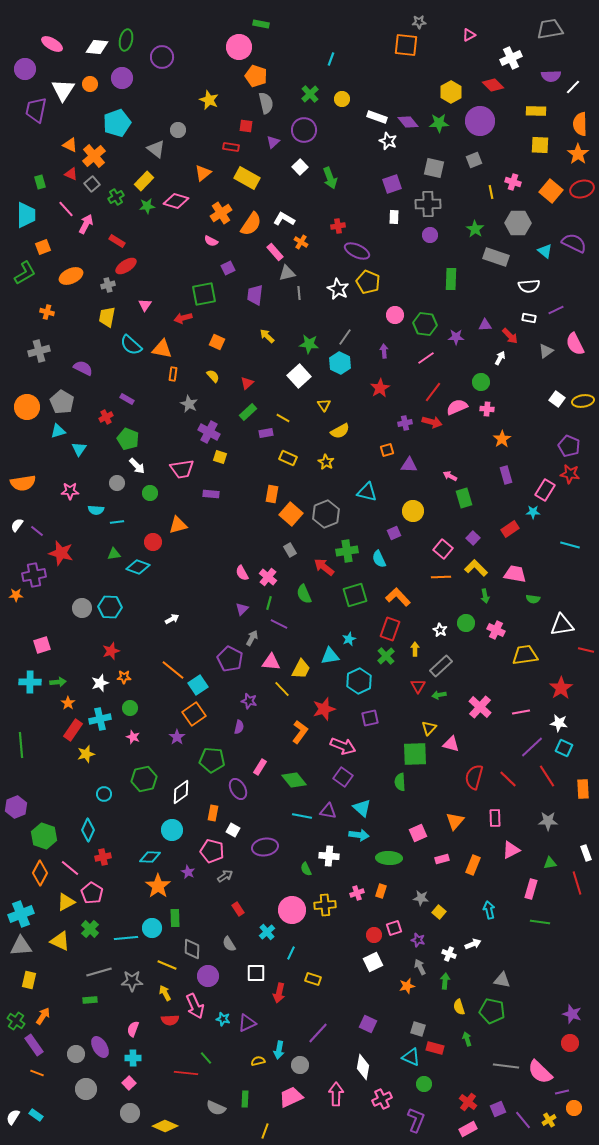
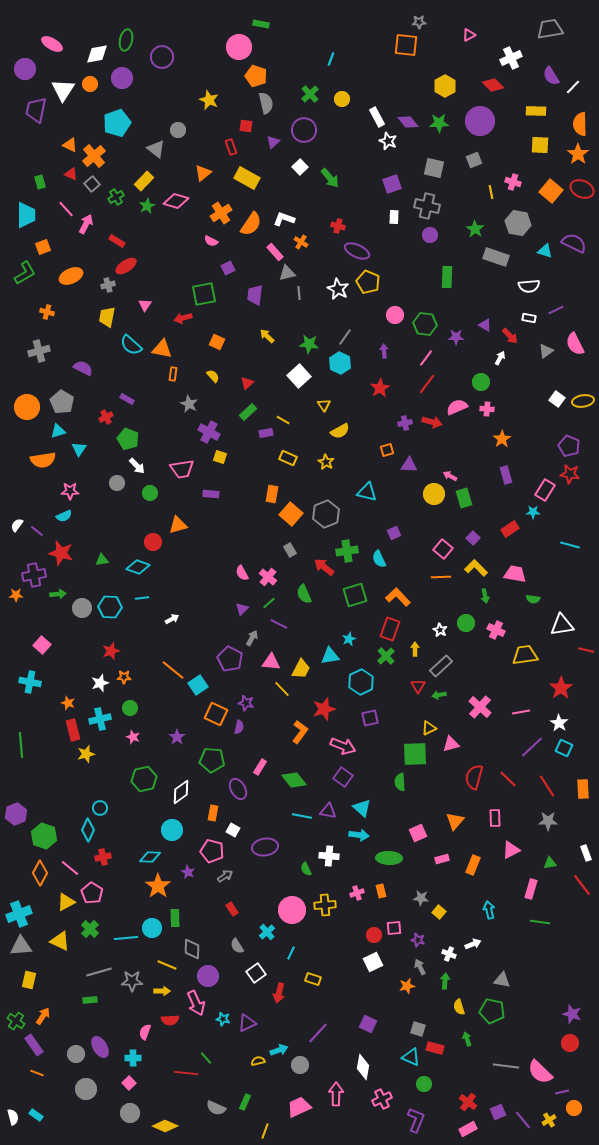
white diamond at (97, 47): moved 7 px down; rotated 15 degrees counterclockwise
purple semicircle at (551, 76): rotated 60 degrees clockwise
yellow hexagon at (451, 92): moved 6 px left, 6 px up
white rectangle at (377, 117): rotated 42 degrees clockwise
red rectangle at (231, 147): rotated 63 degrees clockwise
green arrow at (330, 178): rotated 20 degrees counterclockwise
red ellipse at (582, 189): rotated 40 degrees clockwise
gray cross at (428, 204): moved 1 px left, 2 px down; rotated 15 degrees clockwise
green star at (147, 206): rotated 21 degrees counterclockwise
white L-shape at (284, 219): rotated 10 degrees counterclockwise
gray hexagon at (518, 223): rotated 10 degrees clockwise
red cross at (338, 226): rotated 24 degrees clockwise
cyan triangle at (545, 251): rotated 21 degrees counterclockwise
green rectangle at (451, 279): moved 4 px left, 2 px up
purple triangle at (485, 325): rotated 32 degrees clockwise
pink line at (426, 358): rotated 18 degrees counterclockwise
red line at (433, 392): moved 6 px left, 8 px up
yellow line at (283, 418): moved 2 px down
orange semicircle at (23, 483): moved 20 px right, 23 px up
cyan semicircle at (96, 510): moved 32 px left, 6 px down; rotated 28 degrees counterclockwise
yellow circle at (413, 511): moved 21 px right, 17 px up
cyan line at (117, 522): moved 25 px right, 76 px down
green triangle at (114, 554): moved 12 px left, 6 px down
green line at (269, 603): rotated 32 degrees clockwise
pink square at (42, 645): rotated 30 degrees counterclockwise
cyan hexagon at (359, 681): moved 2 px right, 1 px down
cyan cross at (30, 682): rotated 10 degrees clockwise
green arrow at (58, 682): moved 88 px up
purple star at (249, 701): moved 3 px left, 2 px down
orange star at (68, 703): rotated 16 degrees counterclockwise
orange square at (194, 714): moved 22 px right; rotated 30 degrees counterclockwise
white star at (559, 723): rotated 24 degrees clockwise
yellow triangle at (429, 728): rotated 21 degrees clockwise
red rectangle at (73, 730): rotated 50 degrees counterclockwise
pink triangle at (451, 744): rotated 30 degrees counterclockwise
red line at (547, 776): moved 10 px down
cyan circle at (104, 794): moved 4 px left, 14 px down
purple hexagon at (16, 807): moved 7 px down
red line at (577, 883): moved 5 px right, 2 px down; rotated 20 degrees counterclockwise
orange rectangle at (381, 891): rotated 32 degrees counterclockwise
red rectangle at (238, 909): moved 6 px left
cyan cross at (21, 914): moved 2 px left
pink square at (394, 928): rotated 14 degrees clockwise
gray semicircle at (229, 944): moved 8 px right, 2 px down
white square at (256, 973): rotated 36 degrees counterclockwise
yellow arrow at (165, 993): moved 3 px left, 2 px up; rotated 119 degrees clockwise
pink arrow at (195, 1006): moved 1 px right, 3 px up
pink semicircle at (133, 1029): moved 12 px right, 3 px down
cyan arrow at (279, 1050): rotated 120 degrees counterclockwise
pink trapezoid at (291, 1097): moved 8 px right, 10 px down
green rectangle at (245, 1099): moved 3 px down; rotated 21 degrees clockwise
purple square at (498, 1109): moved 3 px down
white semicircle at (13, 1117): rotated 133 degrees clockwise
